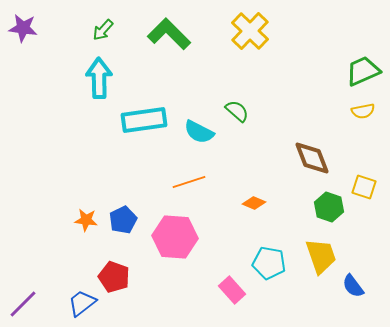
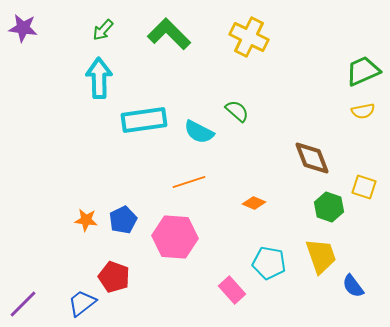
yellow cross: moved 1 px left, 6 px down; rotated 18 degrees counterclockwise
